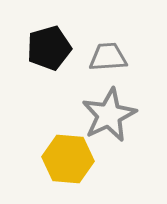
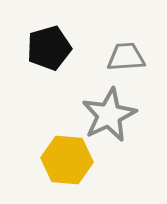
gray trapezoid: moved 18 px right
yellow hexagon: moved 1 px left, 1 px down
